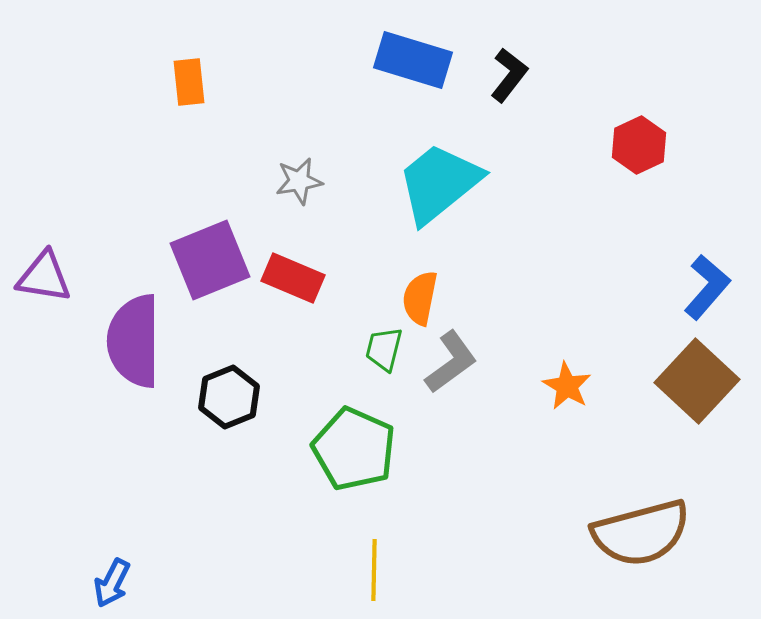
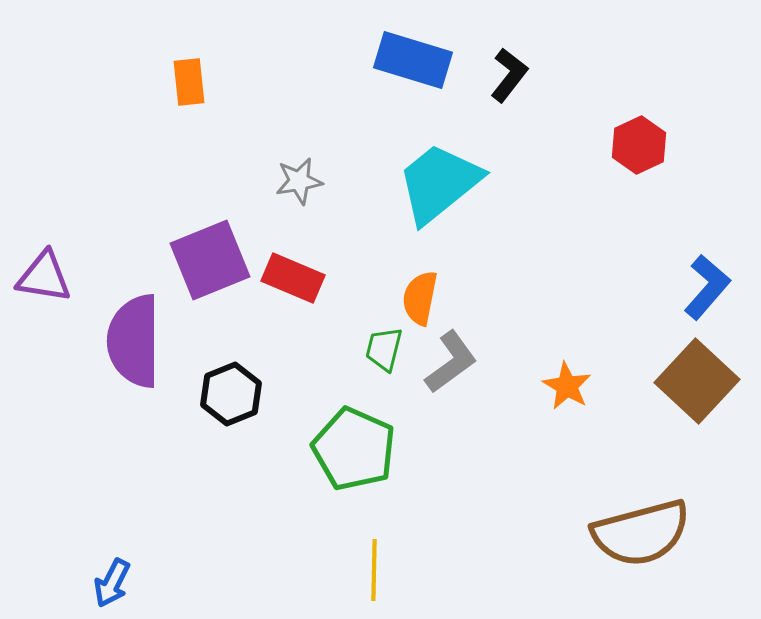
black hexagon: moved 2 px right, 3 px up
